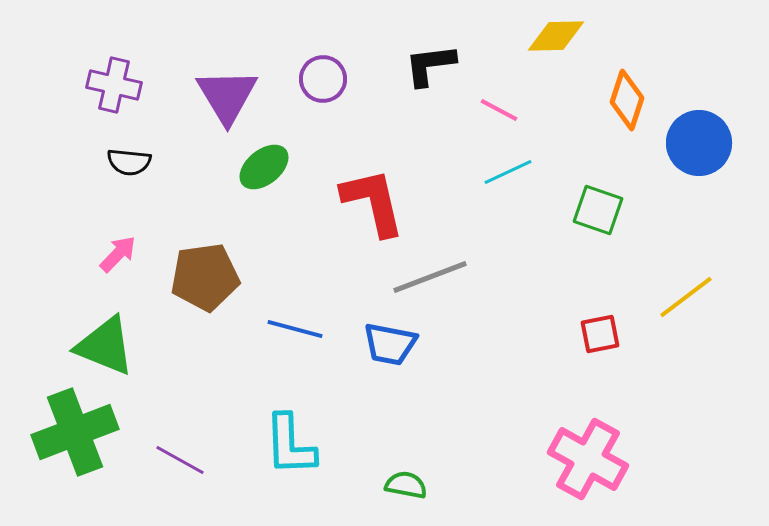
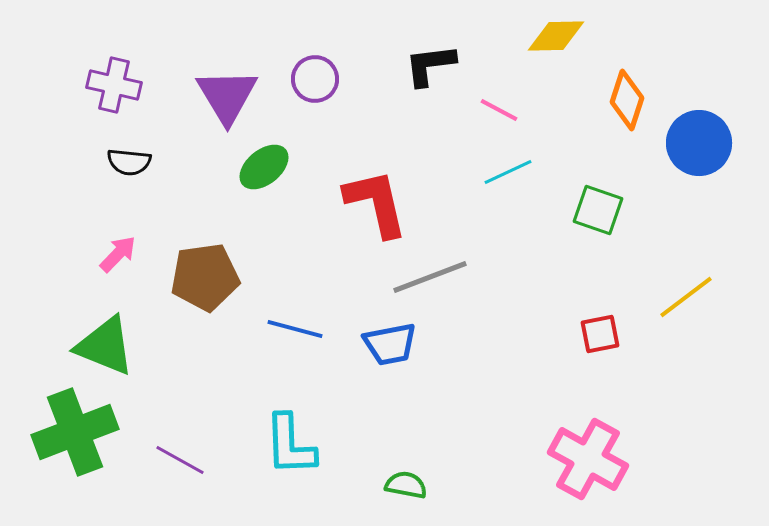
purple circle: moved 8 px left
red L-shape: moved 3 px right, 1 px down
blue trapezoid: rotated 22 degrees counterclockwise
